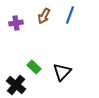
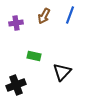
green rectangle: moved 11 px up; rotated 32 degrees counterclockwise
black cross: rotated 30 degrees clockwise
